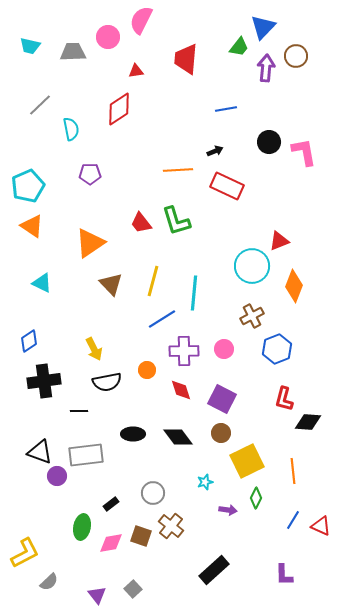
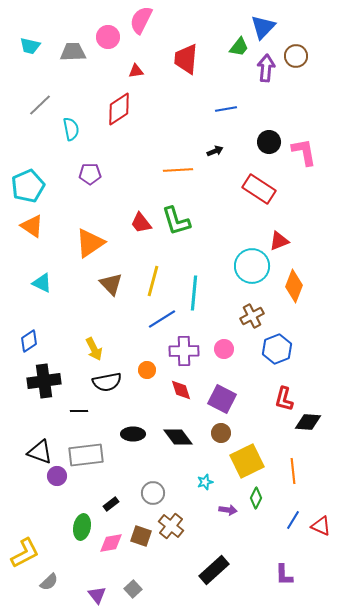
red rectangle at (227, 186): moved 32 px right, 3 px down; rotated 8 degrees clockwise
